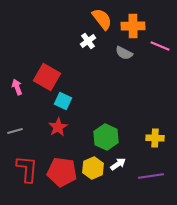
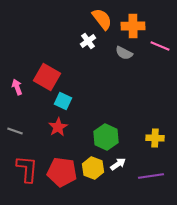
gray line: rotated 35 degrees clockwise
yellow hexagon: rotated 15 degrees counterclockwise
